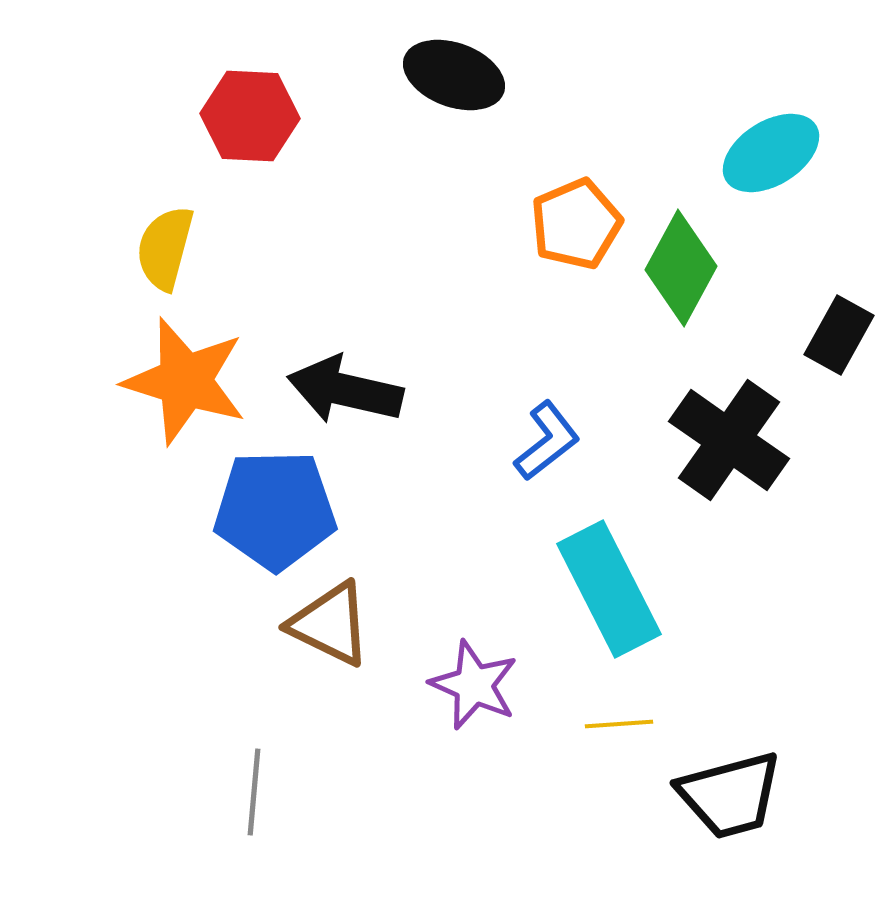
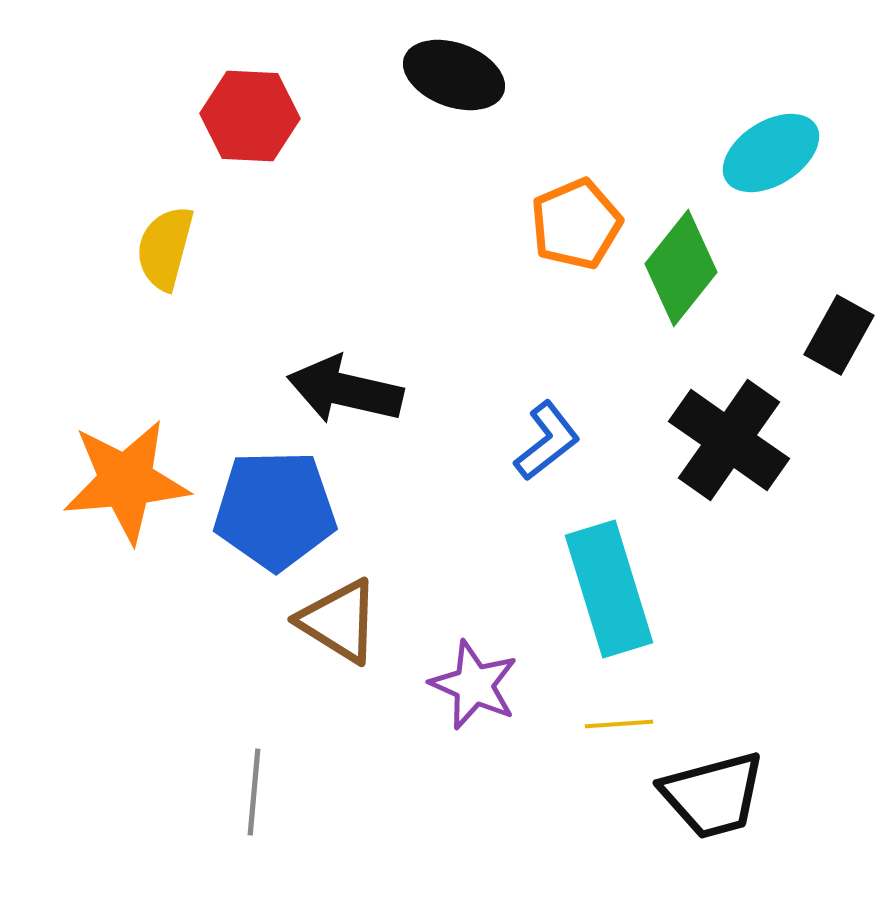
green diamond: rotated 10 degrees clockwise
orange star: moved 59 px left, 100 px down; rotated 22 degrees counterclockwise
cyan rectangle: rotated 10 degrees clockwise
brown triangle: moved 9 px right, 3 px up; rotated 6 degrees clockwise
black trapezoid: moved 17 px left
